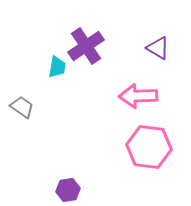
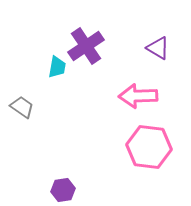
purple hexagon: moved 5 px left
